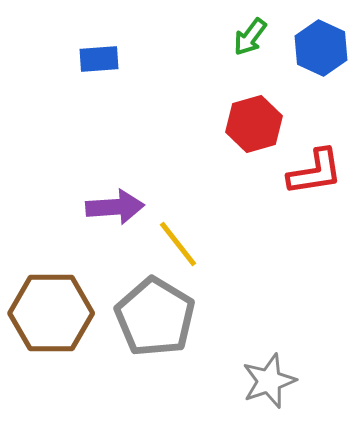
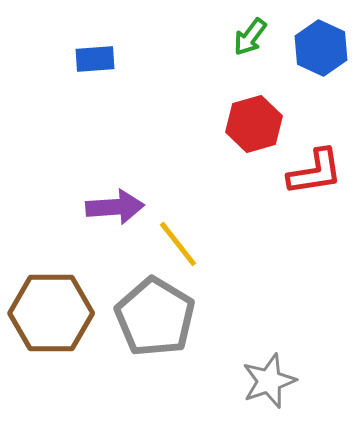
blue rectangle: moved 4 px left
